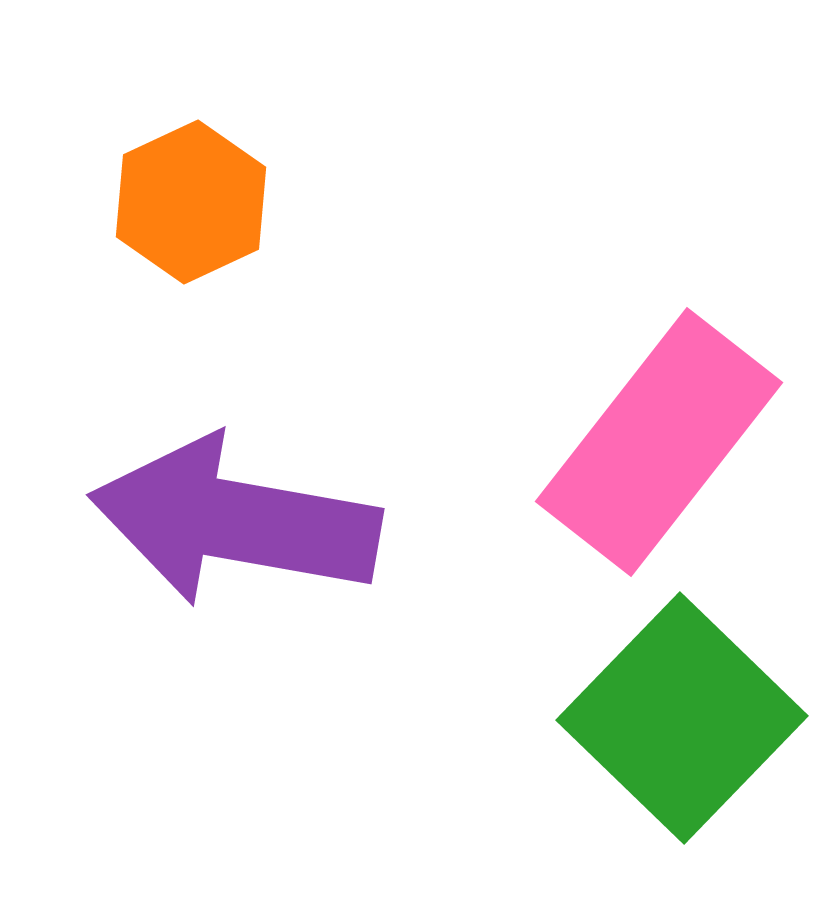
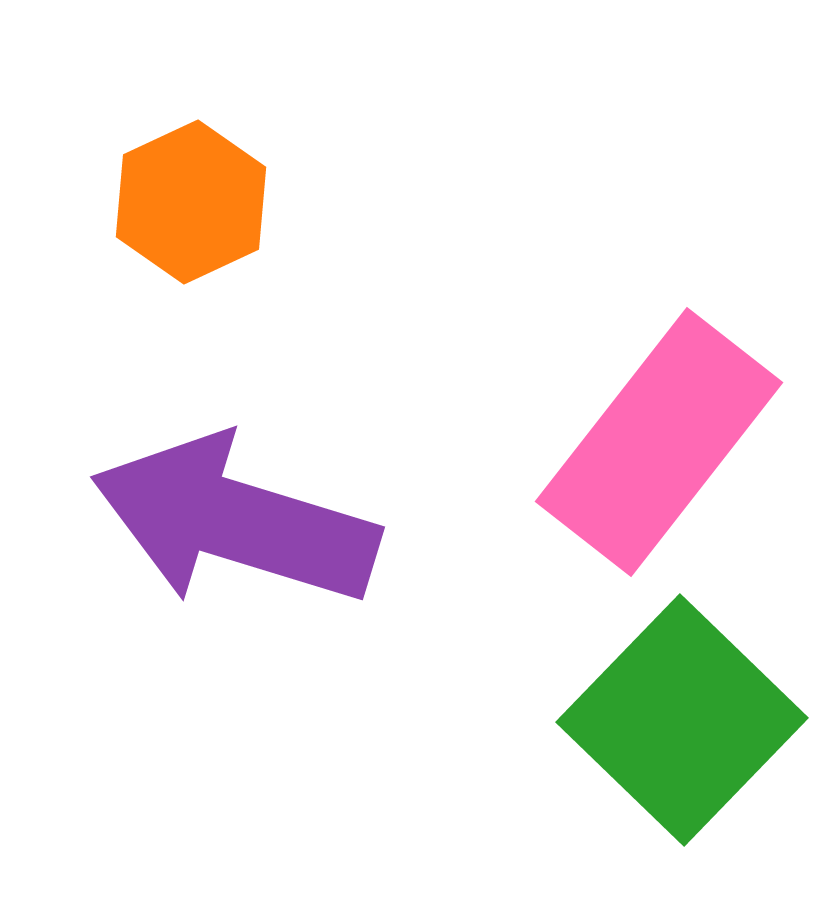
purple arrow: rotated 7 degrees clockwise
green square: moved 2 px down
